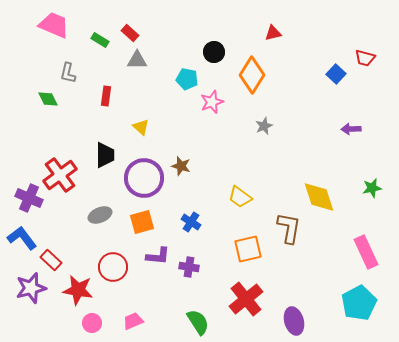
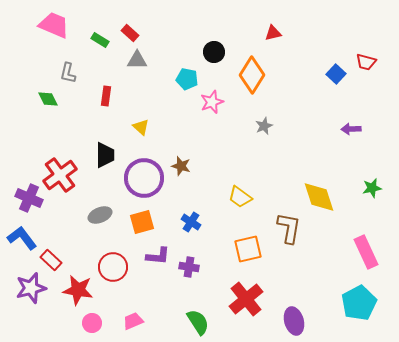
red trapezoid at (365, 58): moved 1 px right, 4 px down
